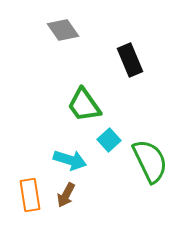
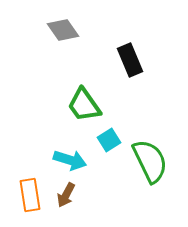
cyan square: rotated 10 degrees clockwise
